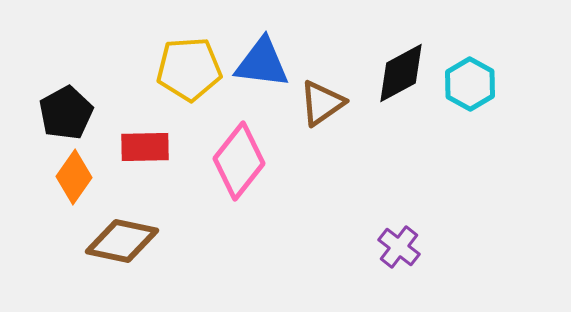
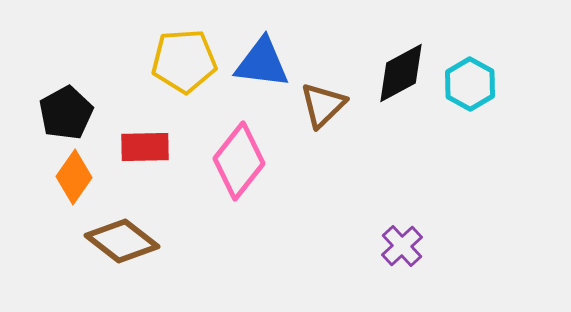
yellow pentagon: moved 5 px left, 8 px up
brown triangle: moved 1 px right, 2 px down; rotated 9 degrees counterclockwise
brown diamond: rotated 26 degrees clockwise
purple cross: moved 3 px right, 1 px up; rotated 9 degrees clockwise
